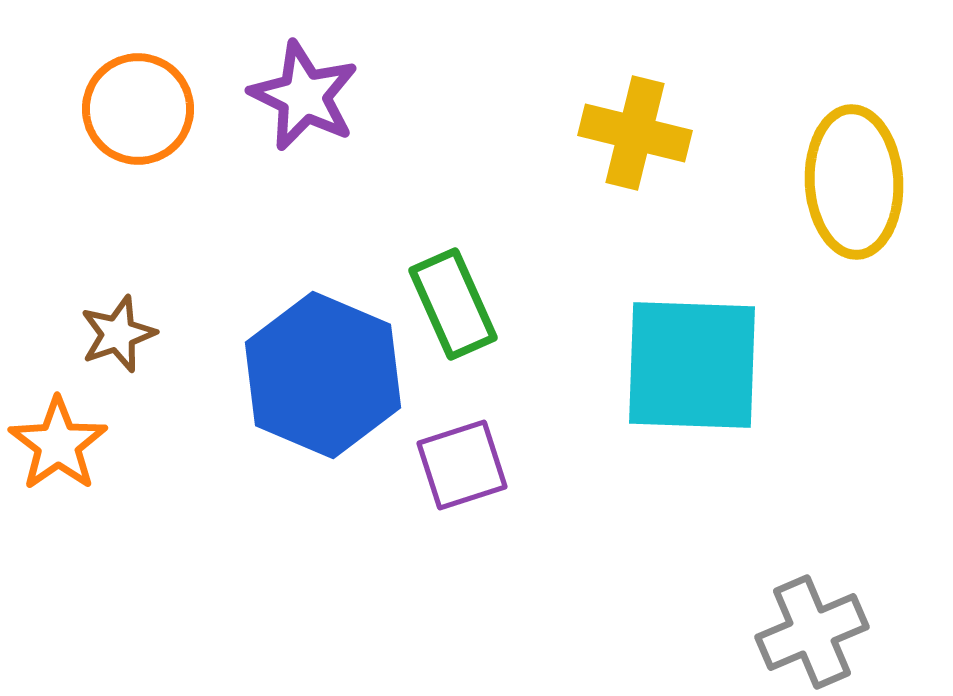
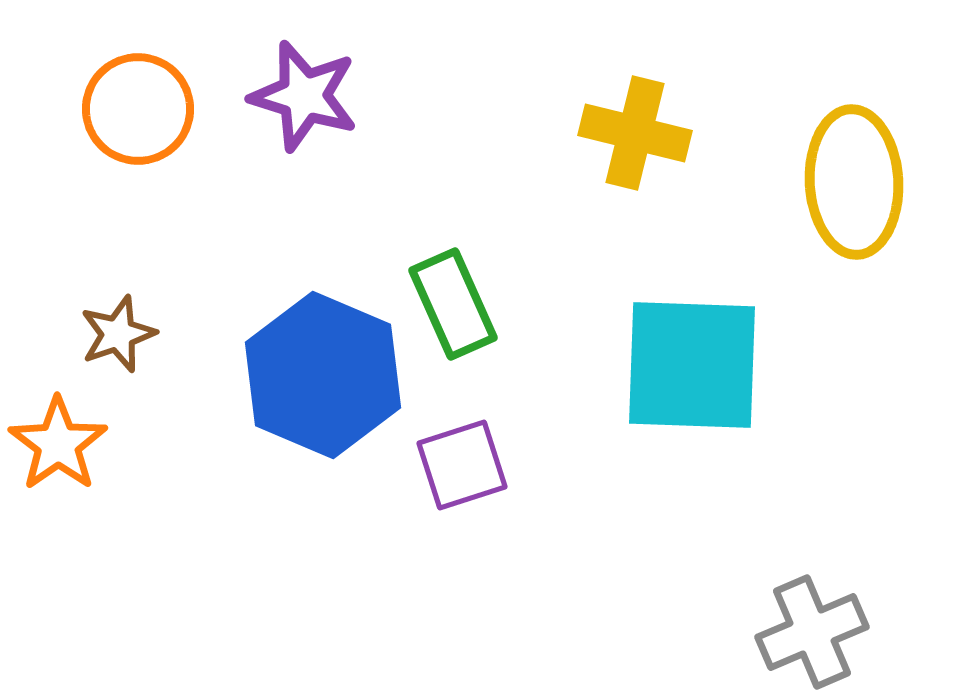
purple star: rotated 9 degrees counterclockwise
